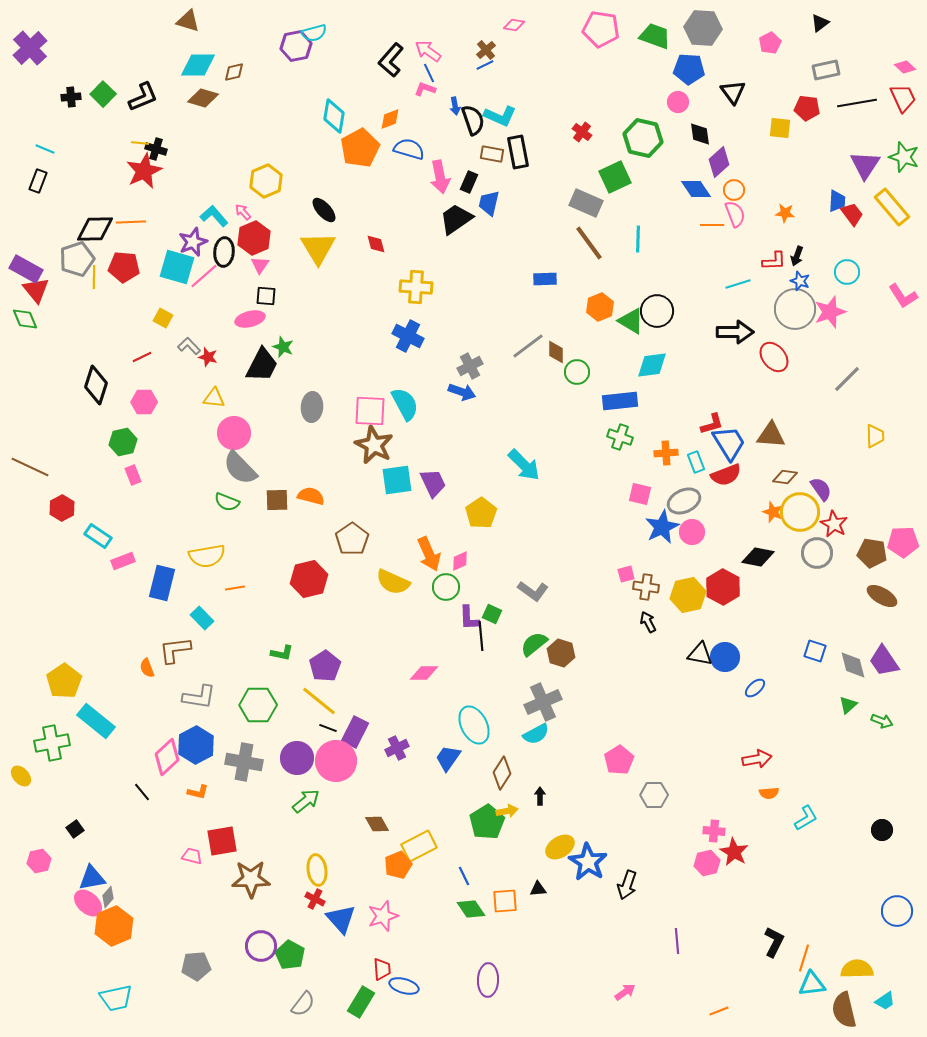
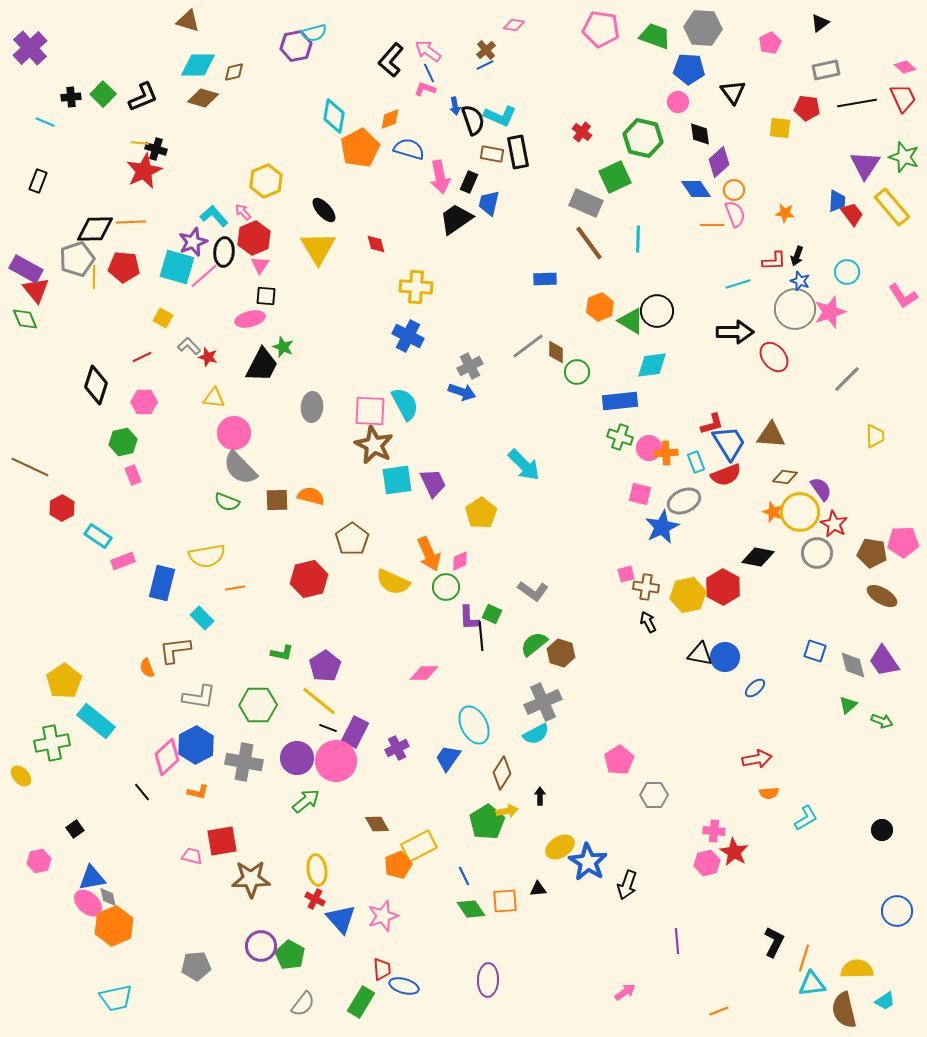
cyan line at (45, 149): moved 27 px up
pink circle at (692, 532): moved 43 px left, 84 px up
gray diamond at (108, 897): rotated 55 degrees counterclockwise
